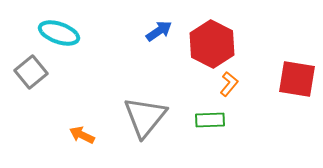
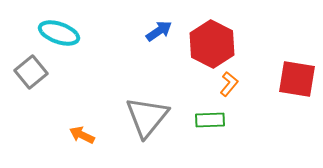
gray triangle: moved 2 px right
